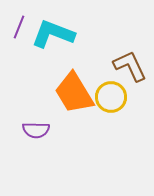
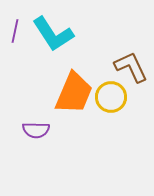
purple line: moved 4 px left, 4 px down; rotated 10 degrees counterclockwise
cyan L-shape: rotated 144 degrees counterclockwise
brown L-shape: moved 1 px right, 1 px down
orange trapezoid: rotated 126 degrees counterclockwise
